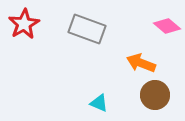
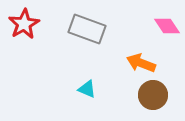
pink diamond: rotated 16 degrees clockwise
brown circle: moved 2 px left
cyan triangle: moved 12 px left, 14 px up
